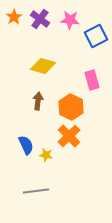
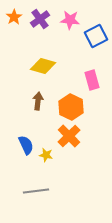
purple cross: rotated 18 degrees clockwise
